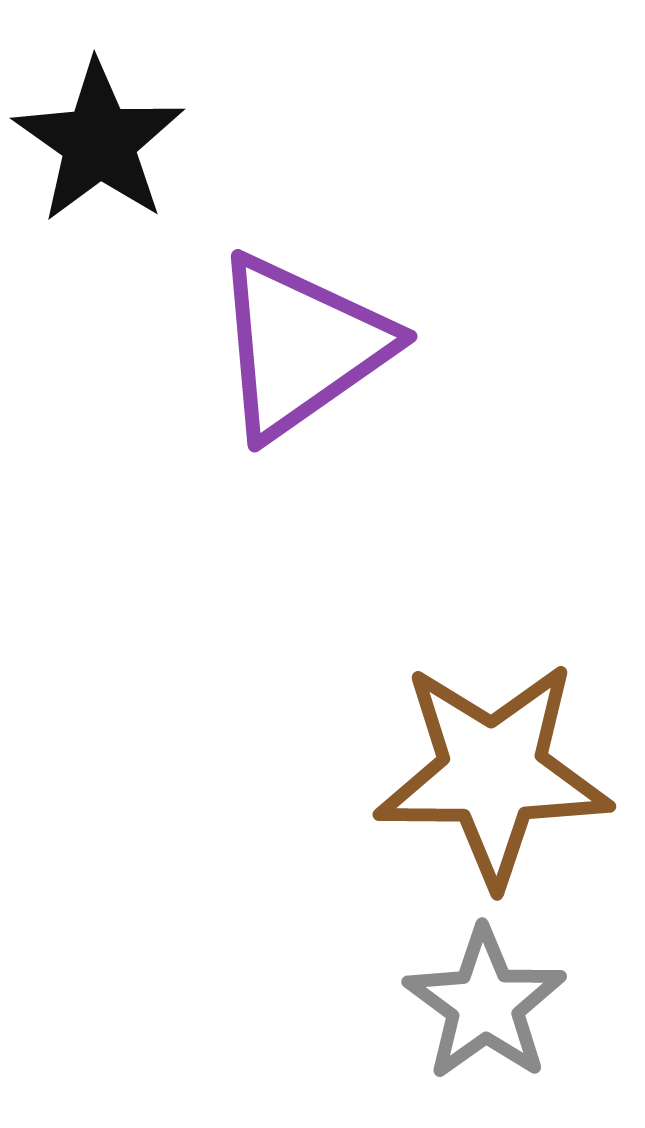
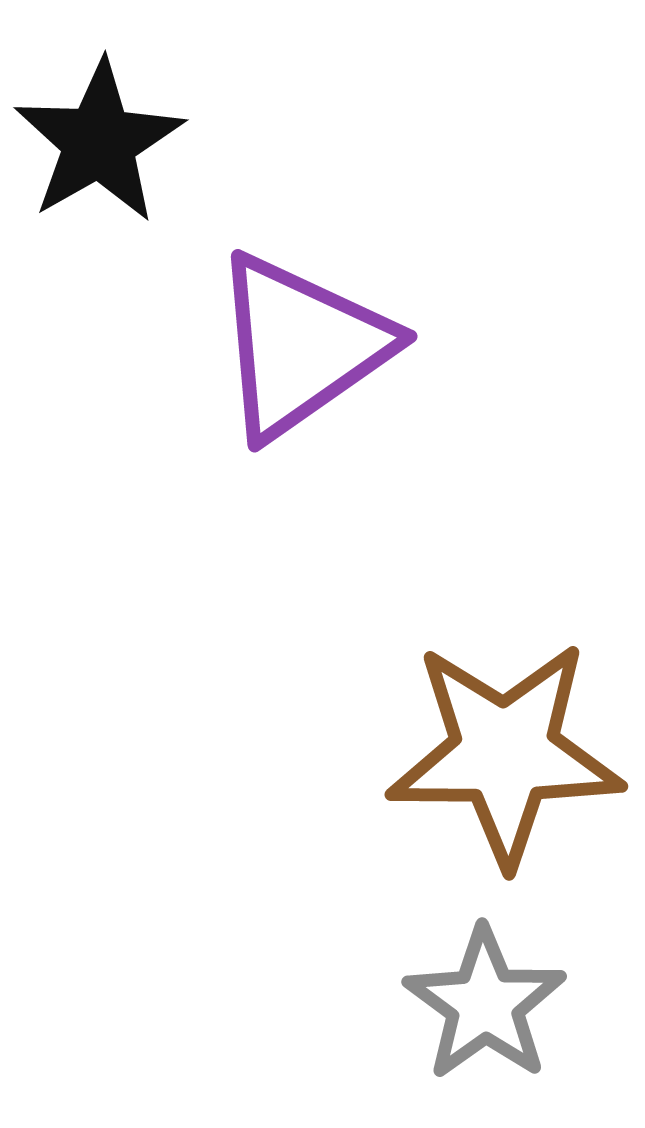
black star: rotated 7 degrees clockwise
brown star: moved 12 px right, 20 px up
